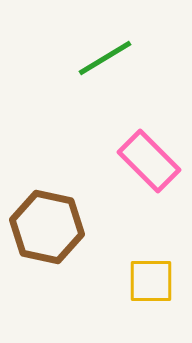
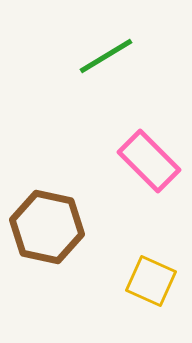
green line: moved 1 px right, 2 px up
yellow square: rotated 24 degrees clockwise
